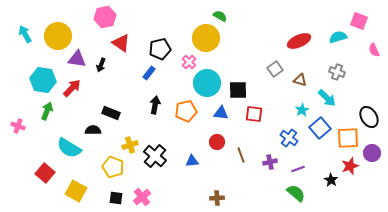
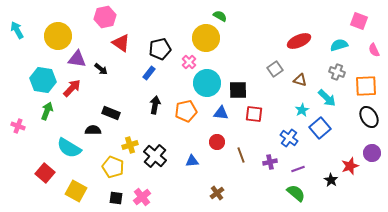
cyan arrow at (25, 34): moved 8 px left, 4 px up
cyan semicircle at (338, 37): moved 1 px right, 8 px down
black arrow at (101, 65): moved 4 px down; rotated 72 degrees counterclockwise
orange square at (348, 138): moved 18 px right, 52 px up
brown cross at (217, 198): moved 5 px up; rotated 32 degrees counterclockwise
